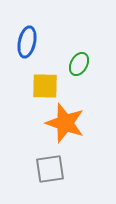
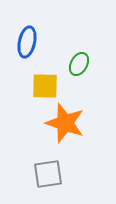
gray square: moved 2 px left, 5 px down
